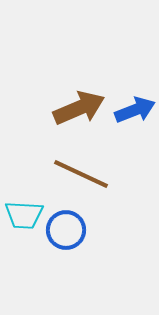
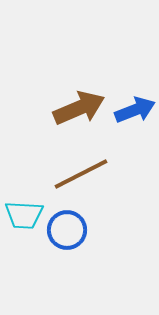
brown line: rotated 52 degrees counterclockwise
blue circle: moved 1 px right
